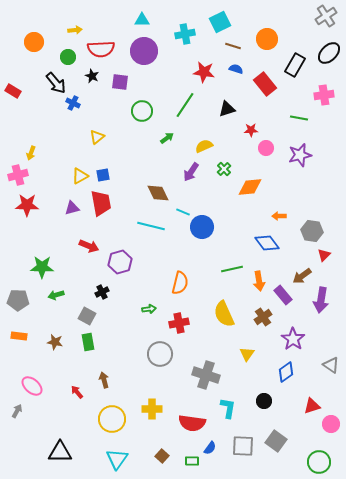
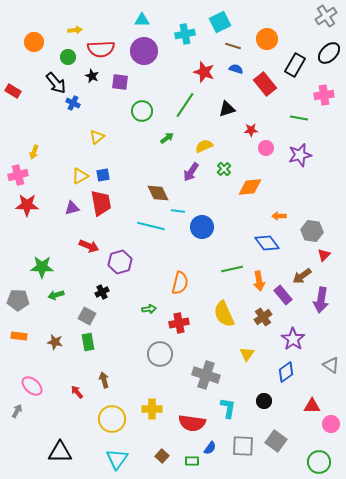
red star at (204, 72): rotated 10 degrees clockwise
yellow arrow at (31, 153): moved 3 px right, 1 px up
cyan line at (183, 212): moved 5 px left, 1 px up; rotated 16 degrees counterclockwise
red triangle at (312, 406): rotated 18 degrees clockwise
